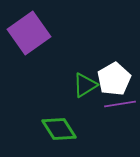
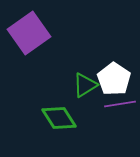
white pentagon: rotated 8 degrees counterclockwise
green diamond: moved 11 px up
